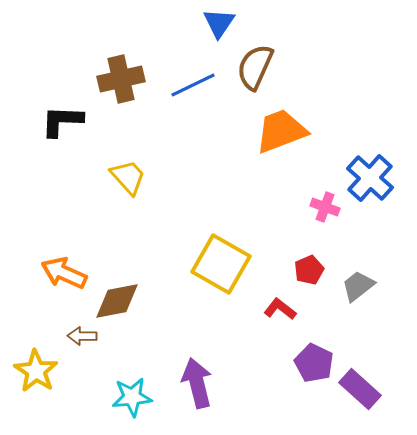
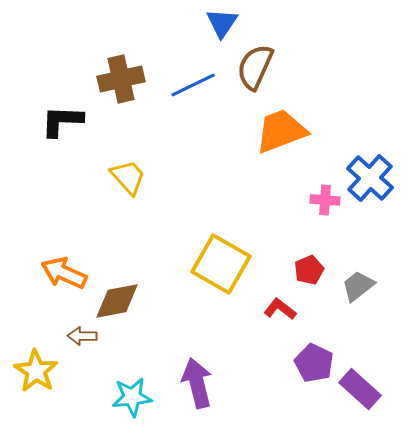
blue triangle: moved 3 px right
pink cross: moved 7 px up; rotated 16 degrees counterclockwise
